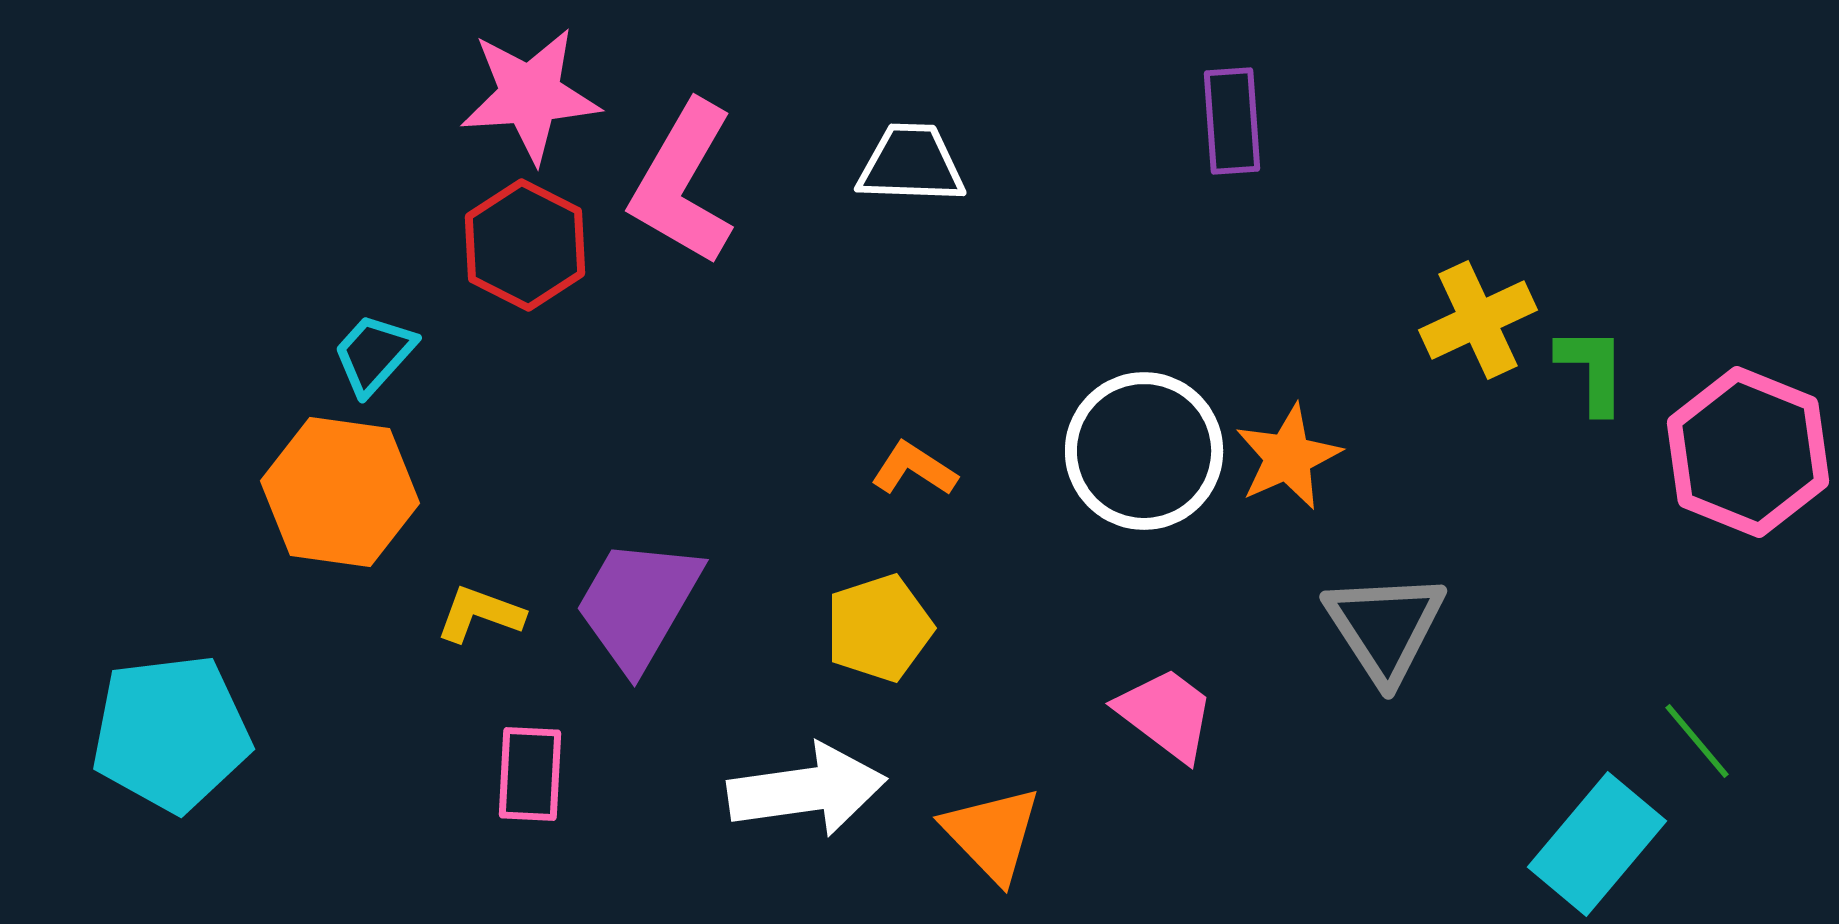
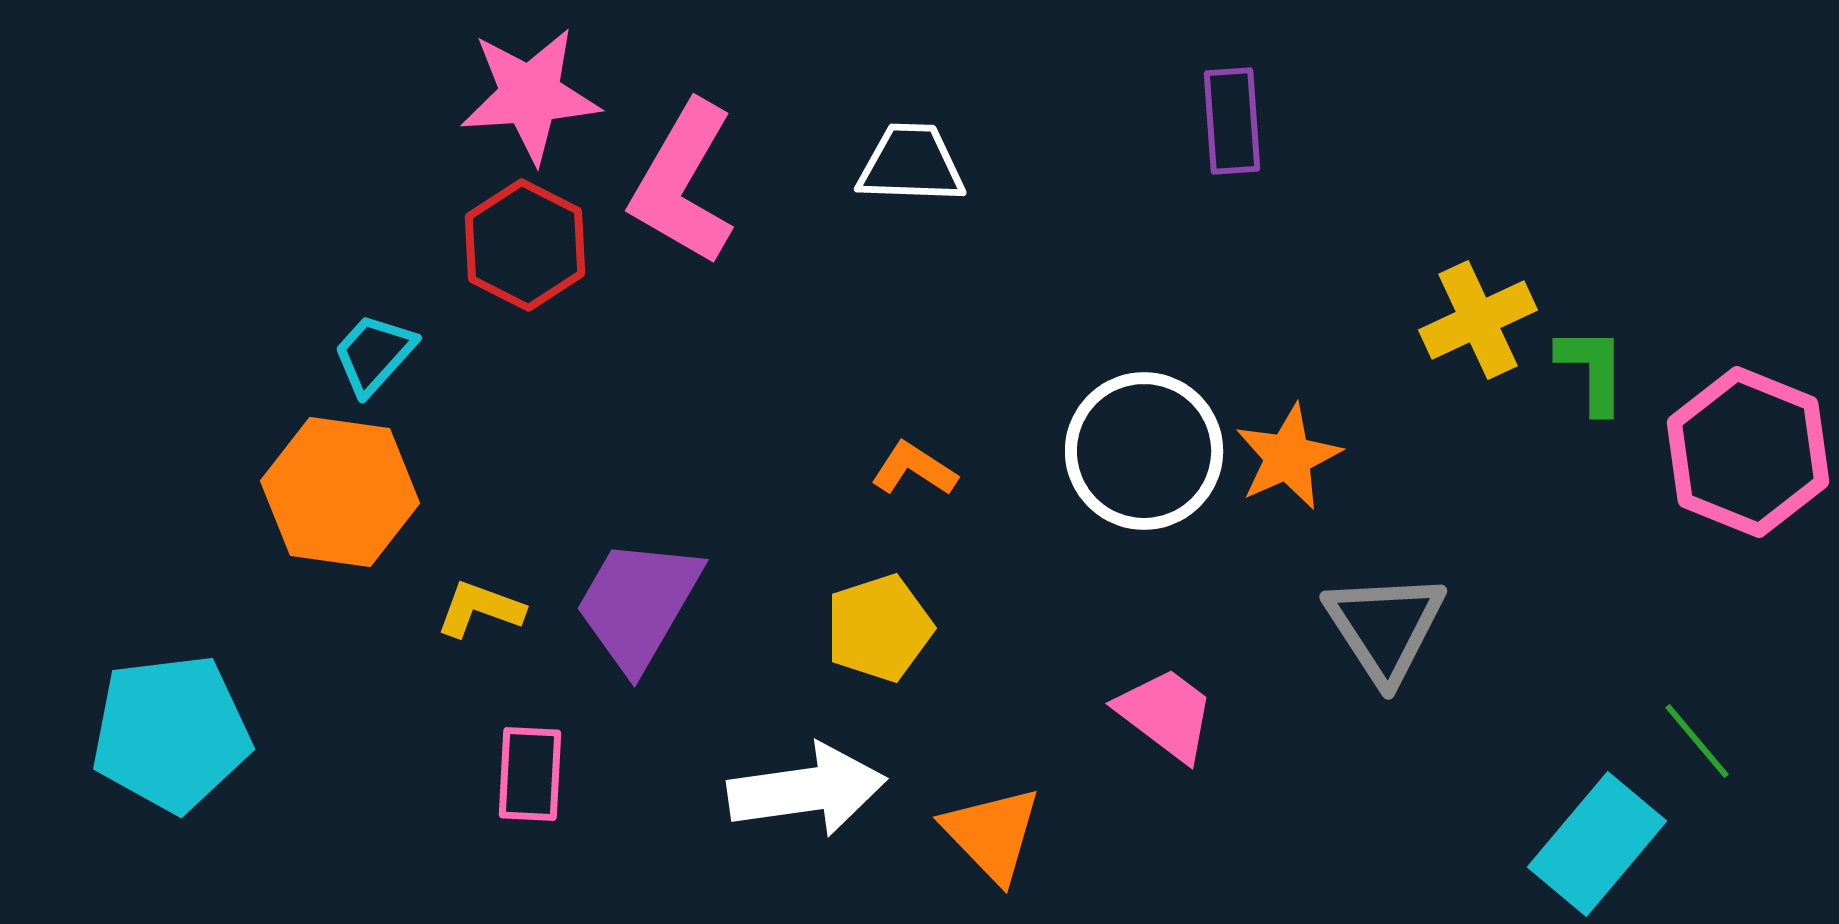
yellow L-shape: moved 5 px up
